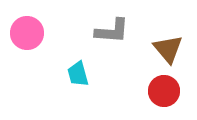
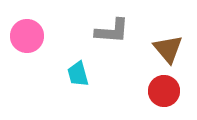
pink circle: moved 3 px down
